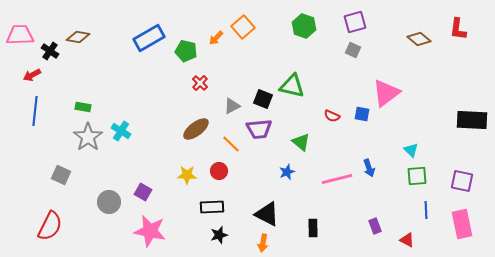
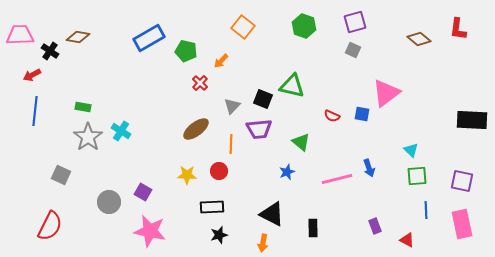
orange square at (243, 27): rotated 10 degrees counterclockwise
orange arrow at (216, 38): moved 5 px right, 23 px down
gray triangle at (232, 106): rotated 18 degrees counterclockwise
orange line at (231, 144): rotated 48 degrees clockwise
black triangle at (267, 214): moved 5 px right
